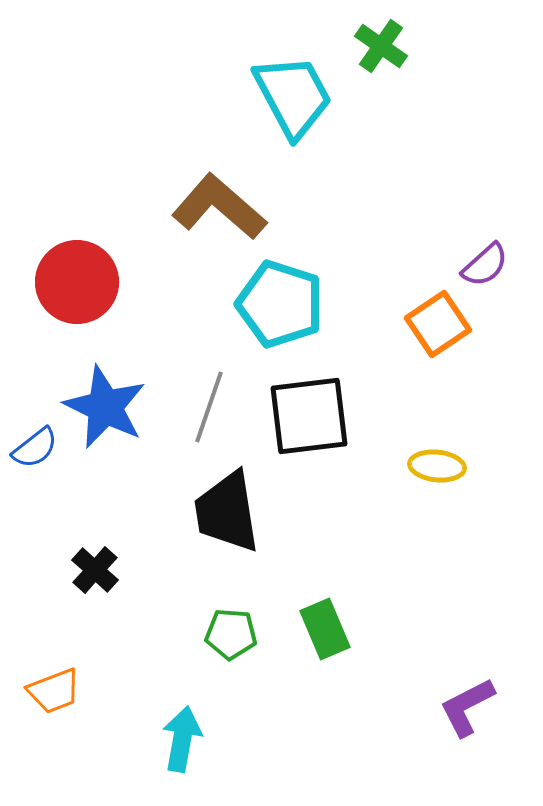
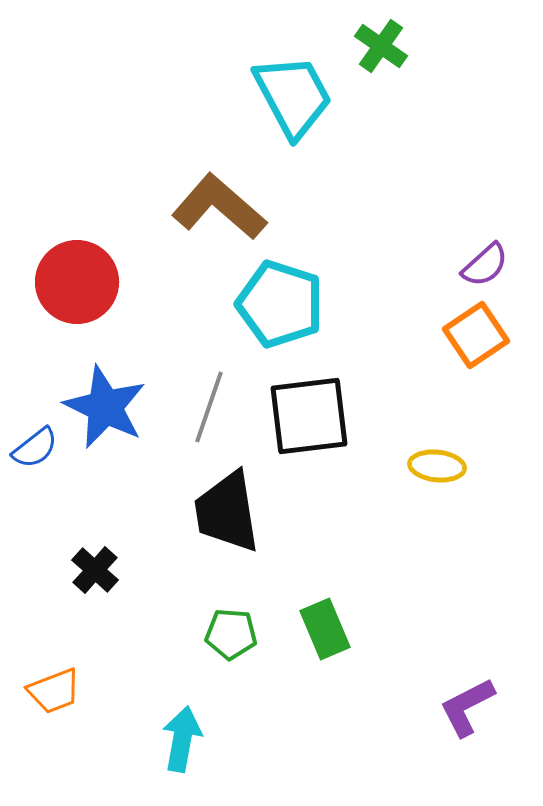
orange square: moved 38 px right, 11 px down
